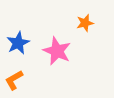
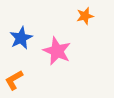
orange star: moved 7 px up
blue star: moved 3 px right, 5 px up
